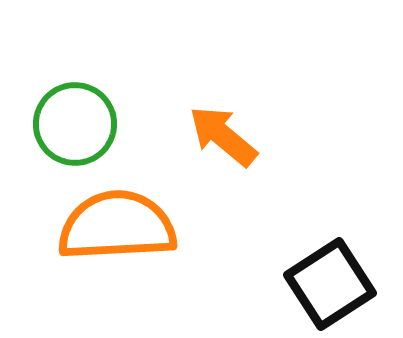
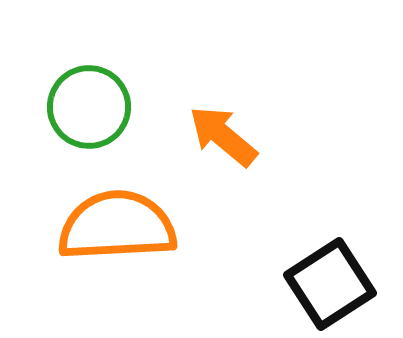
green circle: moved 14 px right, 17 px up
